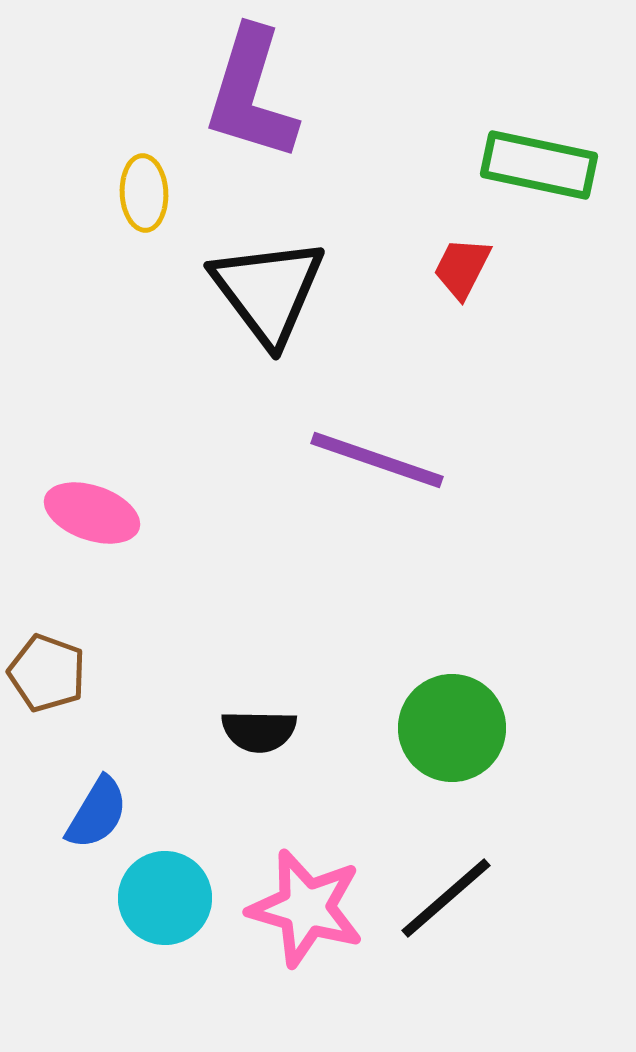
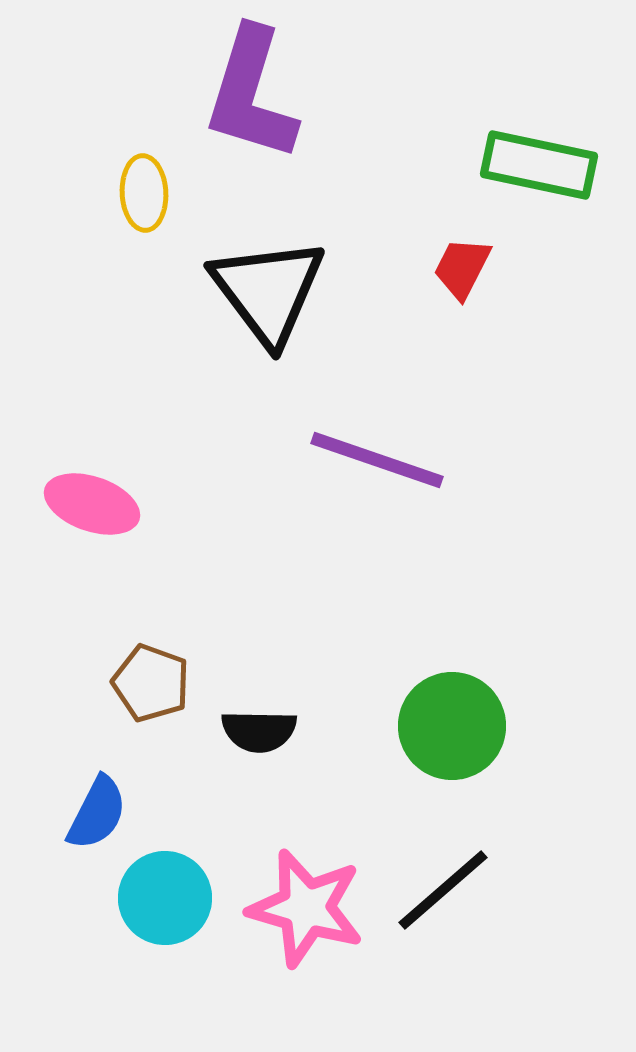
pink ellipse: moved 9 px up
brown pentagon: moved 104 px right, 10 px down
green circle: moved 2 px up
blue semicircle: rotated 4 degrees counterclockwise
black line: moved 3 px left, 8 px up
